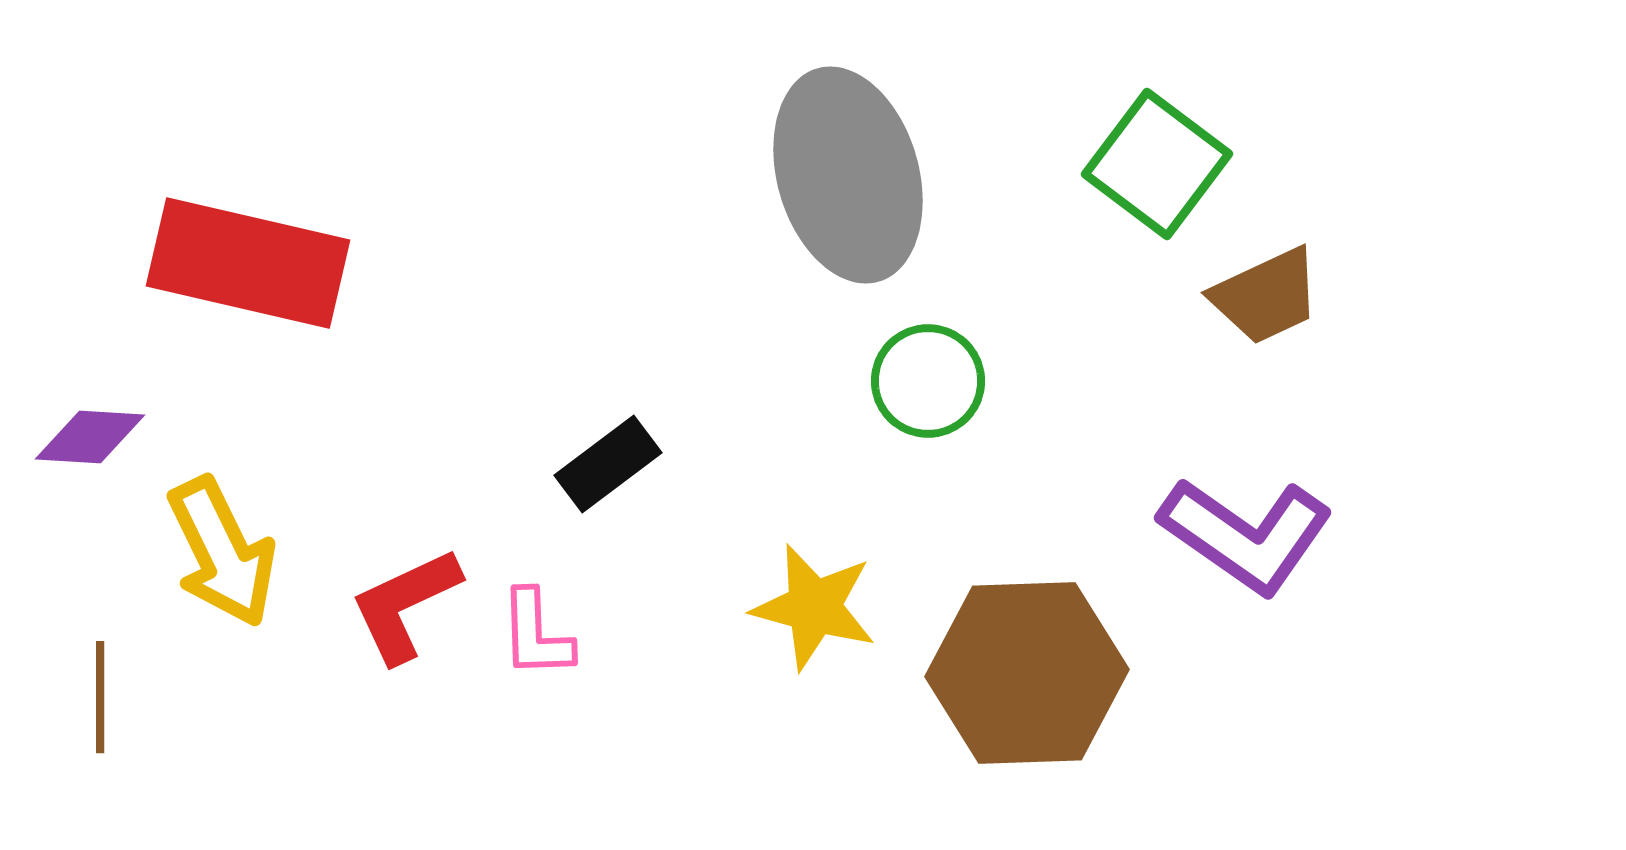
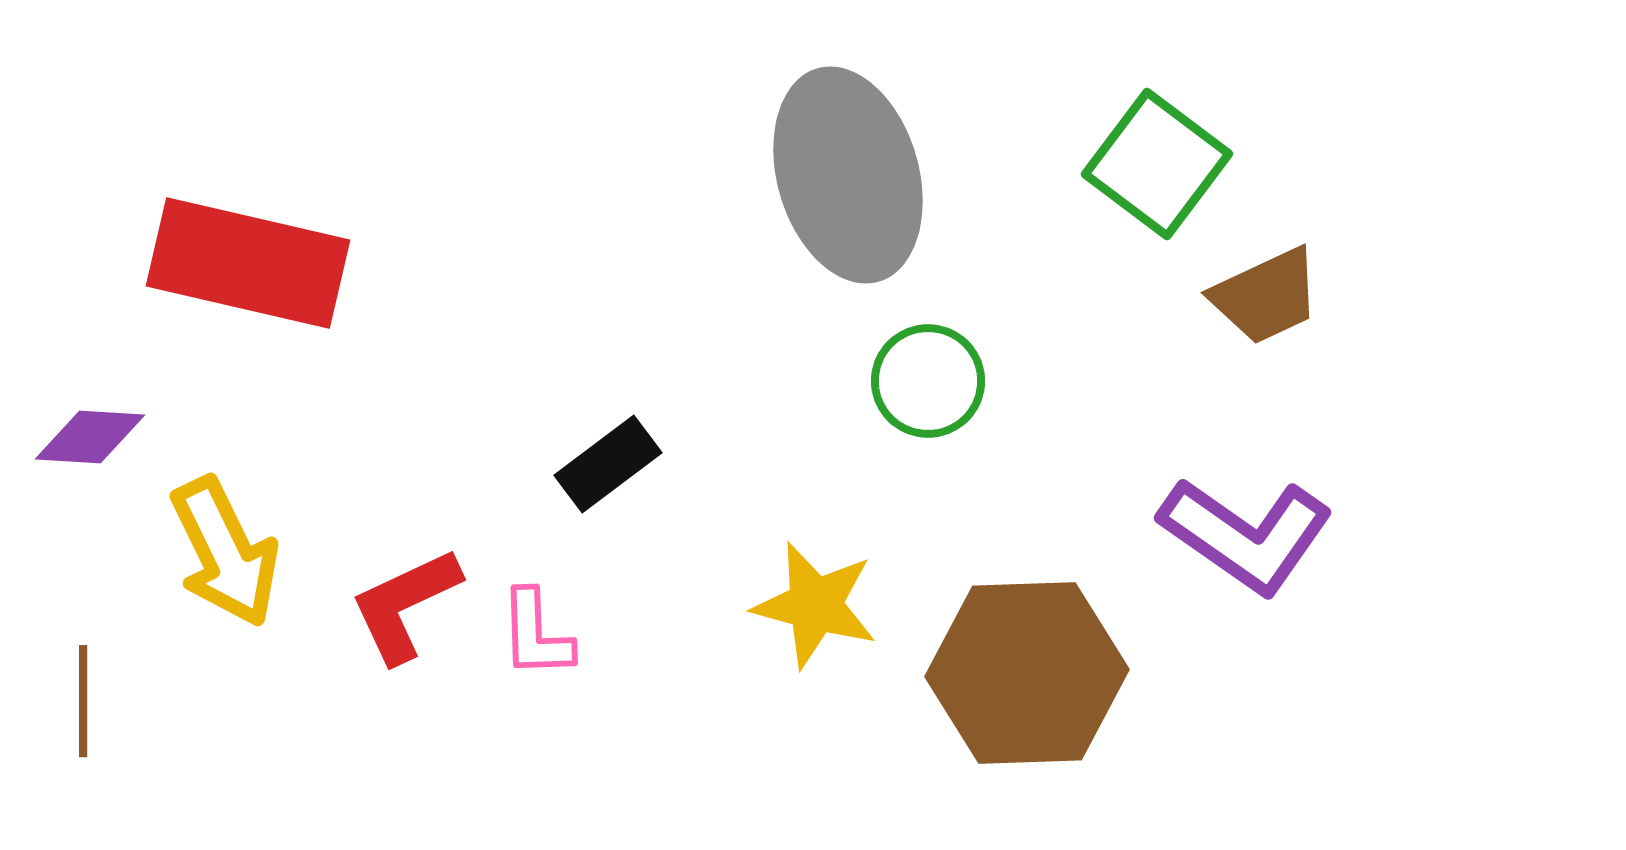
yellow arrow: moved 3 px right
yellow star: moved 1 px right, 2 px up
brown line: moved 17 px left, 4 px down
